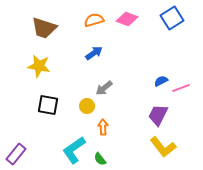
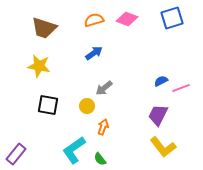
blue square: rotated 15 degrees clockwise
orange arrow: rotated 21 degrees clockwise
